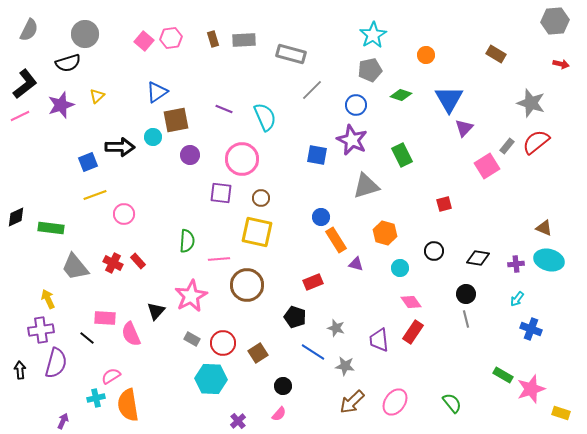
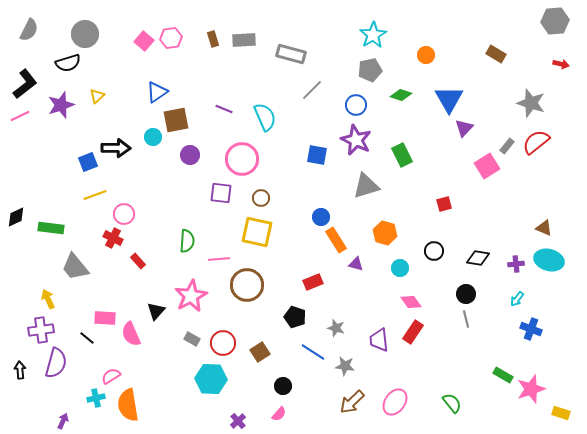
purple star at (352, 140): moved 4 px right
black arrow at (120, 147): moved 4 px left, 1 px down
red cross at (113, 263): moved 25 px up
brown square at (258, 353): moved 2 px right, 1 px up
